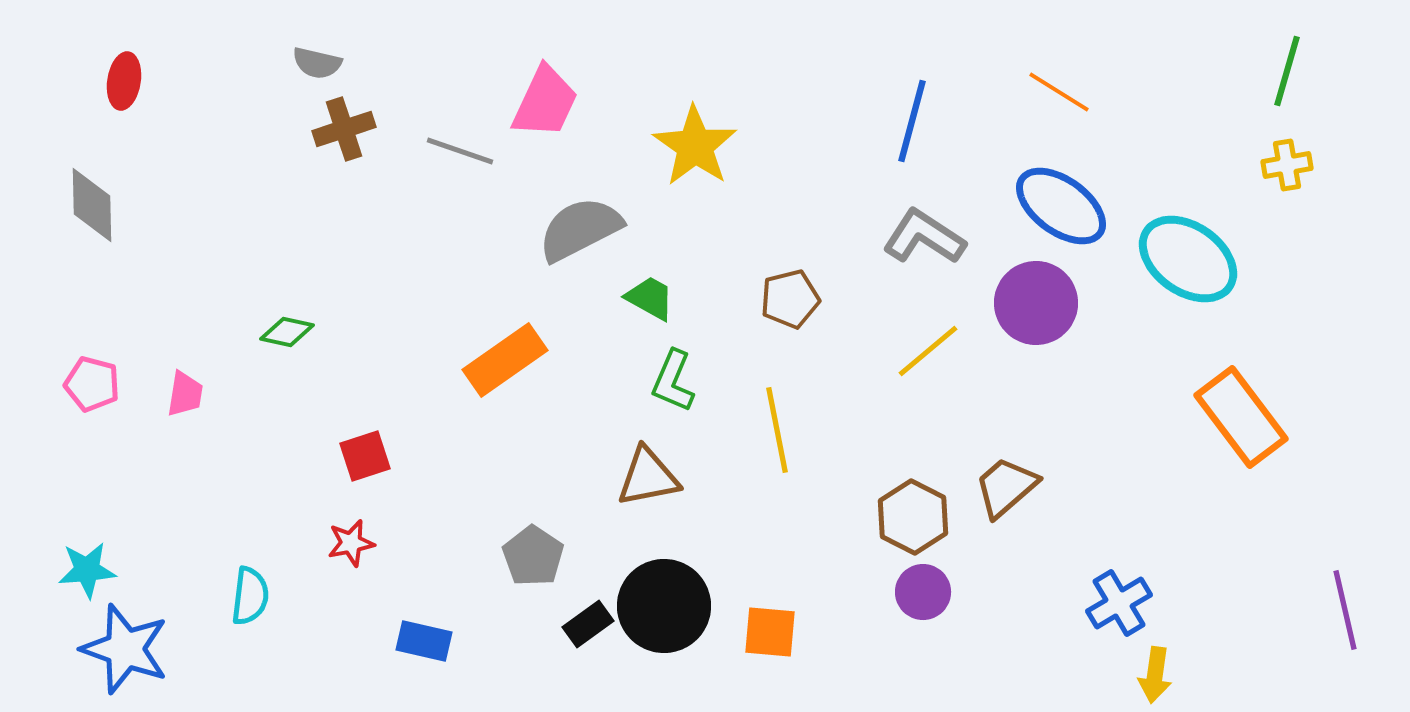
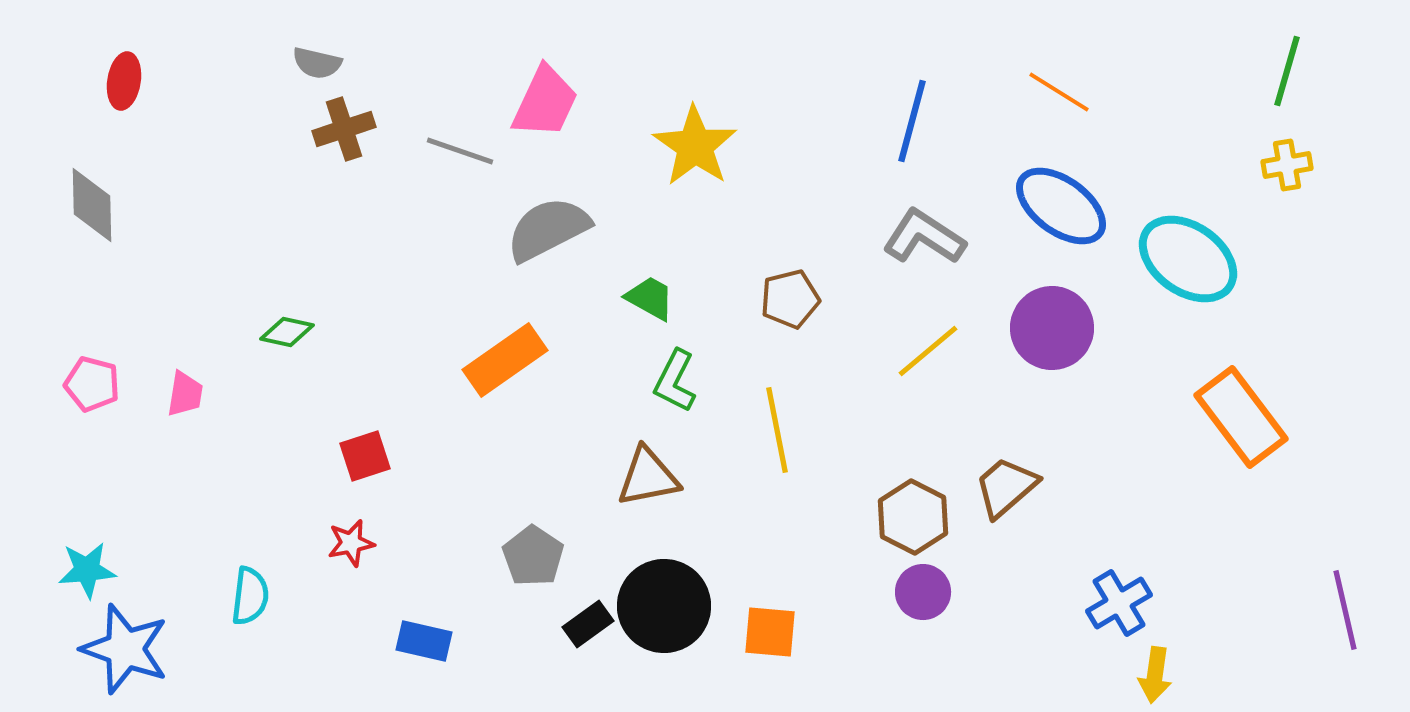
gray semicircle at (580, 229): moved 32 px left
purple circle at (1036, 303): moved 16 px right, 25 px down
green L-shape at (673, 381): moved 2 px right; rotated 4 degrees clockwise
